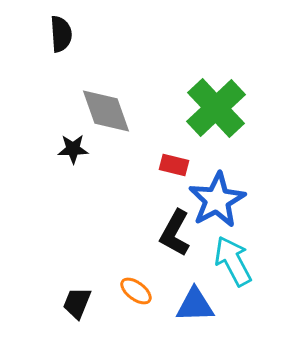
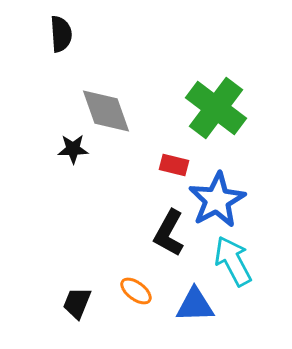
green cross: rotated 10 degrees counterclockwise
black L-shape: moved 6 px left
